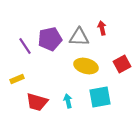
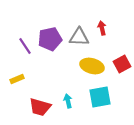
yellow ellipse: moved 6 px right
red trapezoid: moved 3 px right, 5 px down
